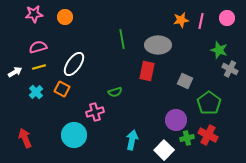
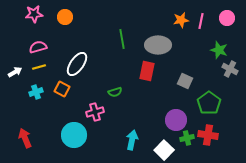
white ellipse: moved 3 px right
cyan cross: rotated 24 degrees clockwise
red cross: rotated 18 degrees counterclockwise
